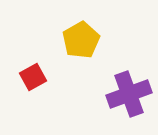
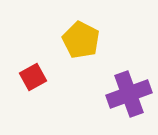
yellow pentagon: rotated 15 degrees counterclockwise
